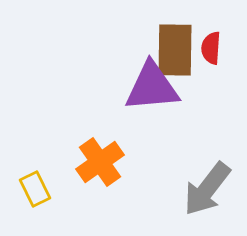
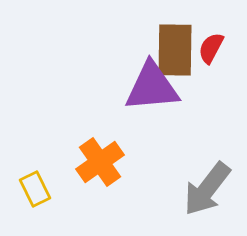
red semicircle: rotated 24 degrees clockwise
